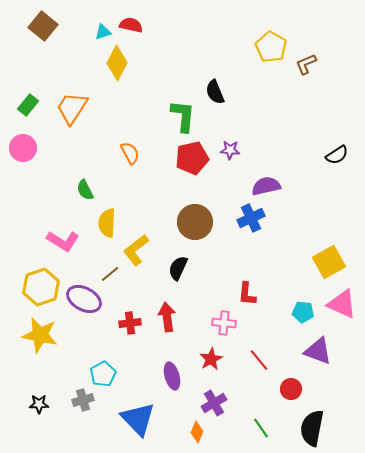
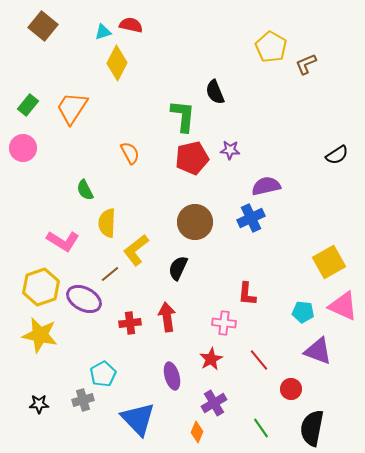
pink triangle at (342, 304): moved 1 px right, 2 px down
